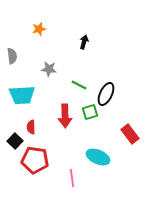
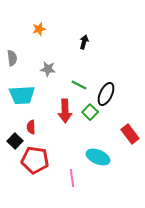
gray semicircle: moved 2 px down
gray star: moved 1 px left
green square: rotated 28 degrees counterclockwise
red arrow: moved 5 px up
